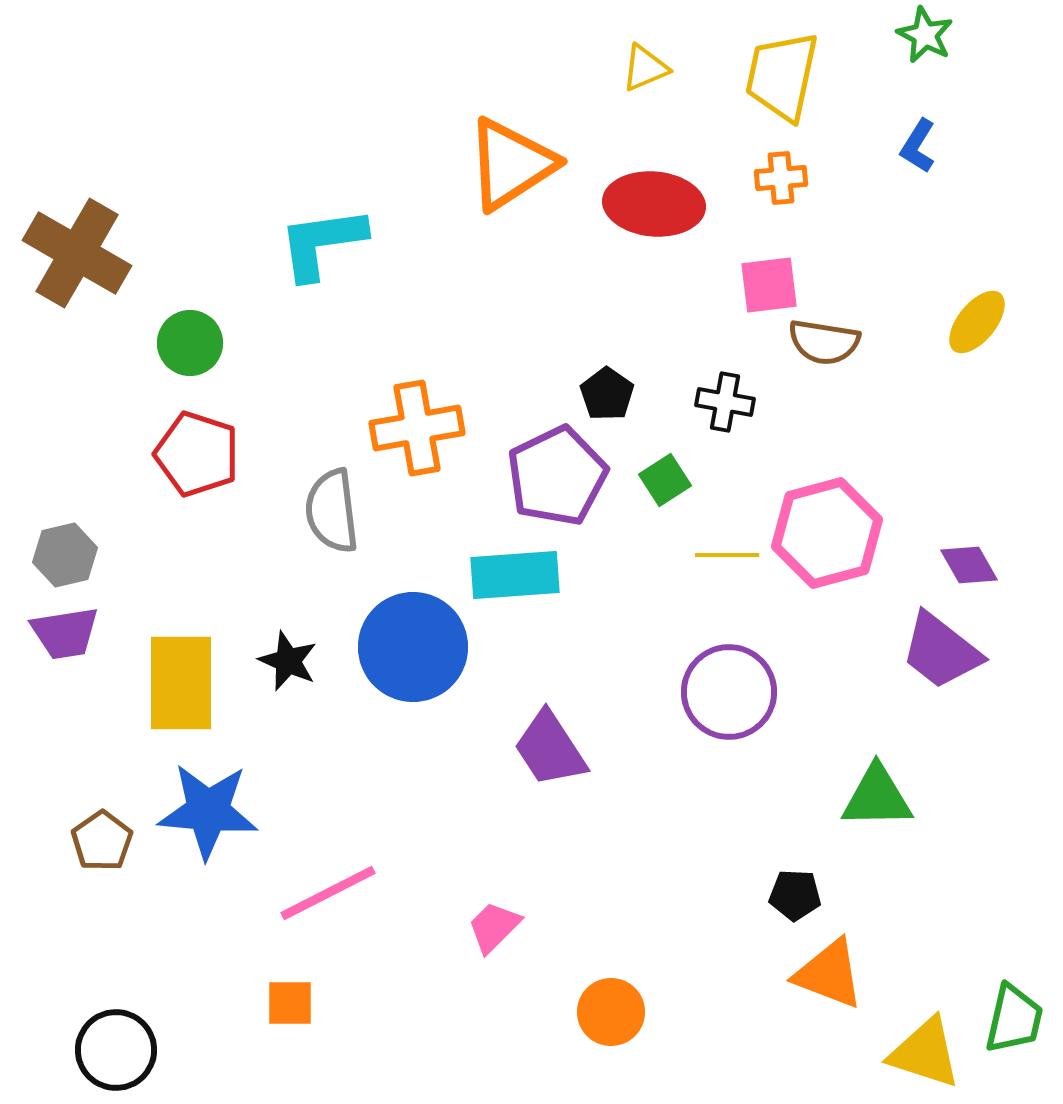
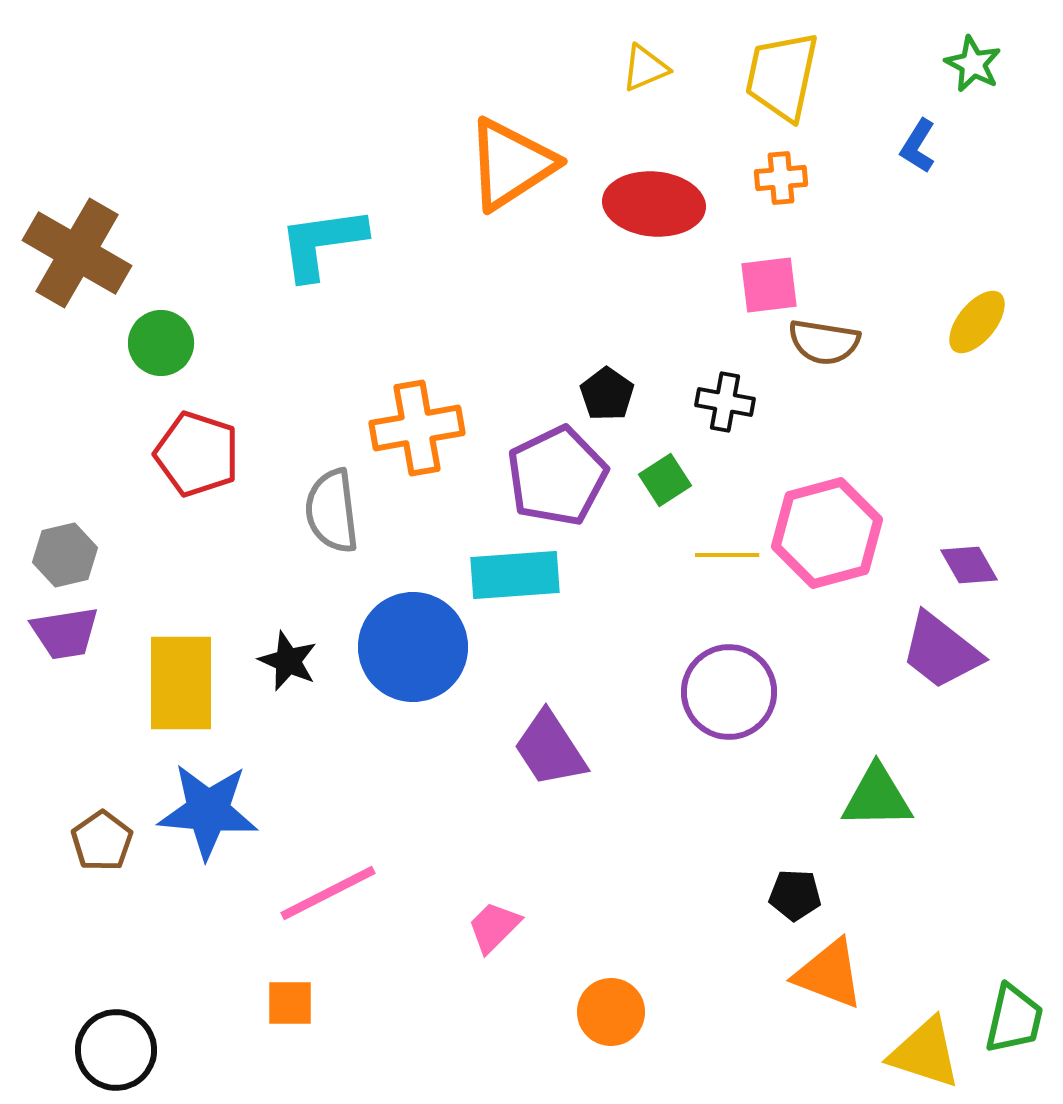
green star at (925, 35): moved 48 px right, 29 px down
green circle at (190, 343): moved 29 px left
